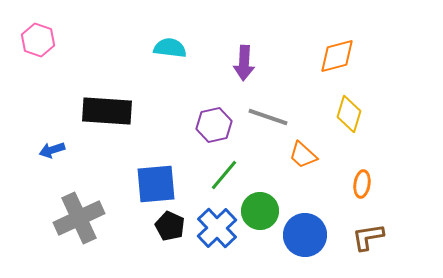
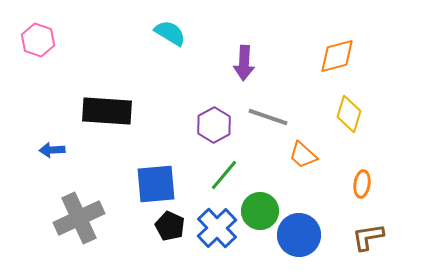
cyan semicircle: moved 15 px up; rotated 24 degrees clockwise
purple hexagon: rotated 16 degrees counterclockwise
blue arrow: rotated 15 degrees clockwise
blue circle: moved 6 px left
